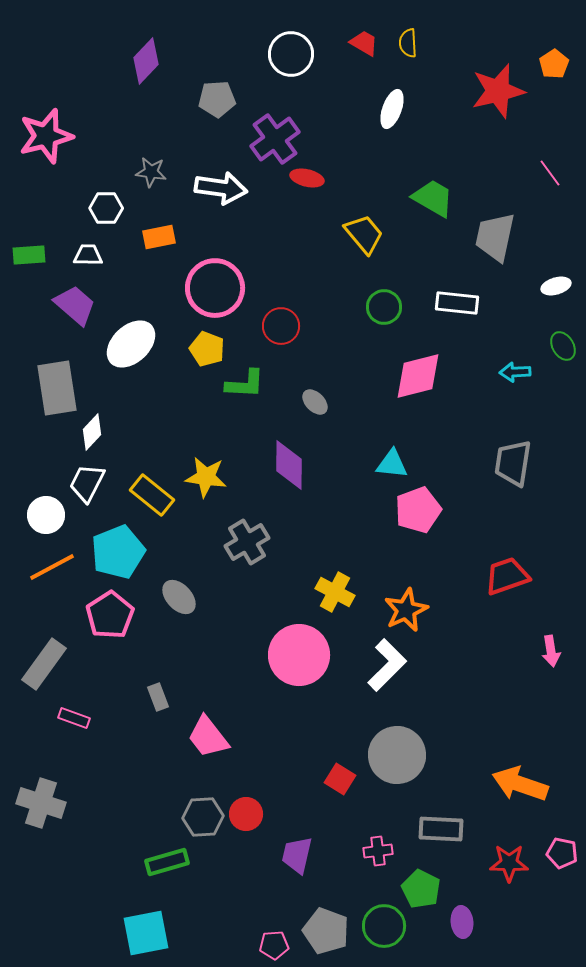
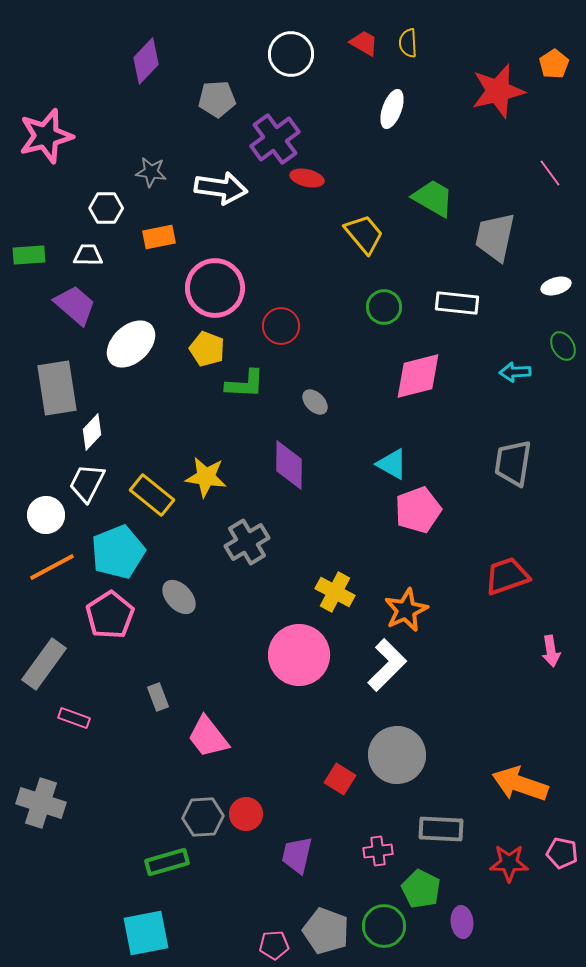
cyan triangle at (392, 464): rotated 24 degrees clockwise
